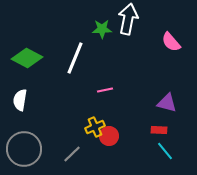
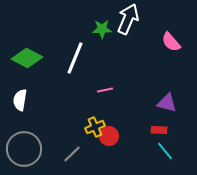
white arrow: rotated 12 degrees clockwise
